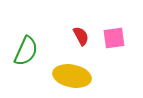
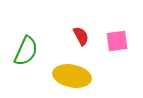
pink square: moved 3 px right, 3 px down
